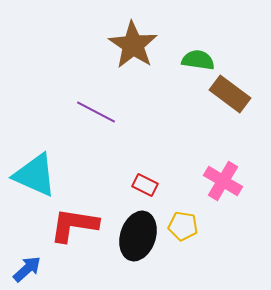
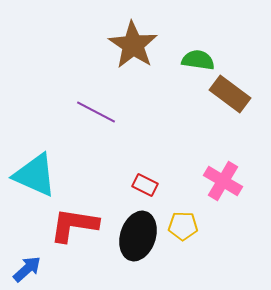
yellow pentagon: rotated 8 degrees counterclockwise
